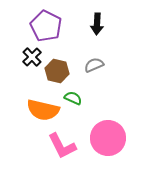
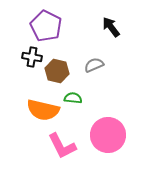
black arrow: moved 14 px right, 3 px down; rotated 140 degrees clockwise
black cross: rotated 36 degrees counterclockwise
green semicircle: rotated 18 degrees counterclockwise
pink circle: moved 3 px up
